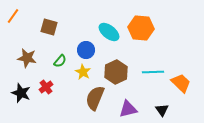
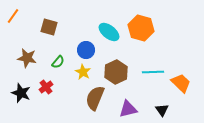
orange hexagon: rotated 10 degrees clockwise
green semicircle: moved 2 px left, 1 px down
